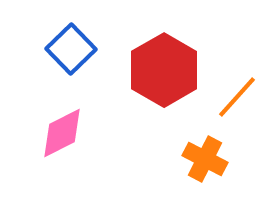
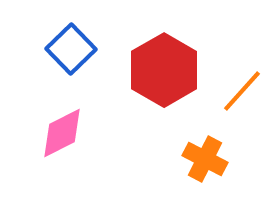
orange line: moved 5 px right, 6 px up
